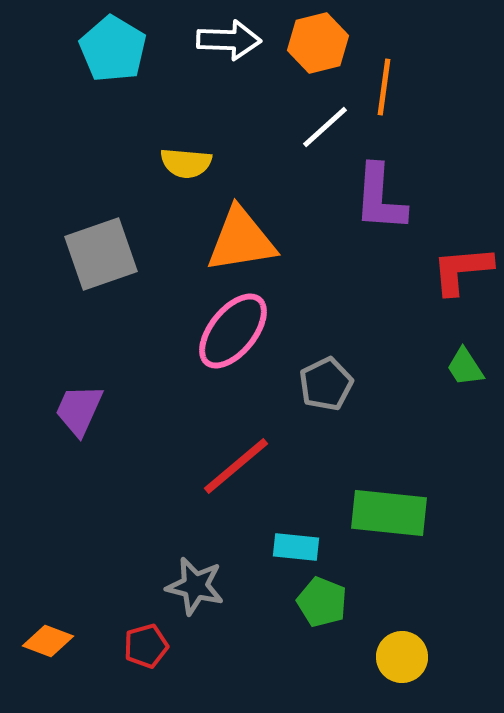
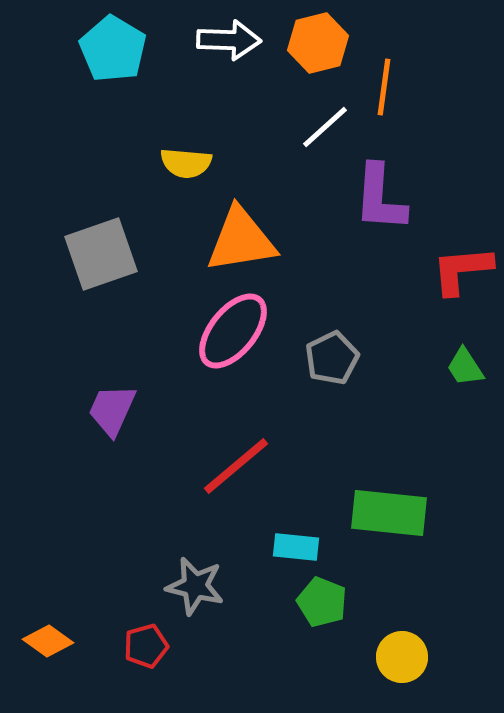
gray pentagon: moved 6 px right, 26 px up
purple trapezoid: moved 33 px right
orange diamond: rotated 15 degrees clockwise
